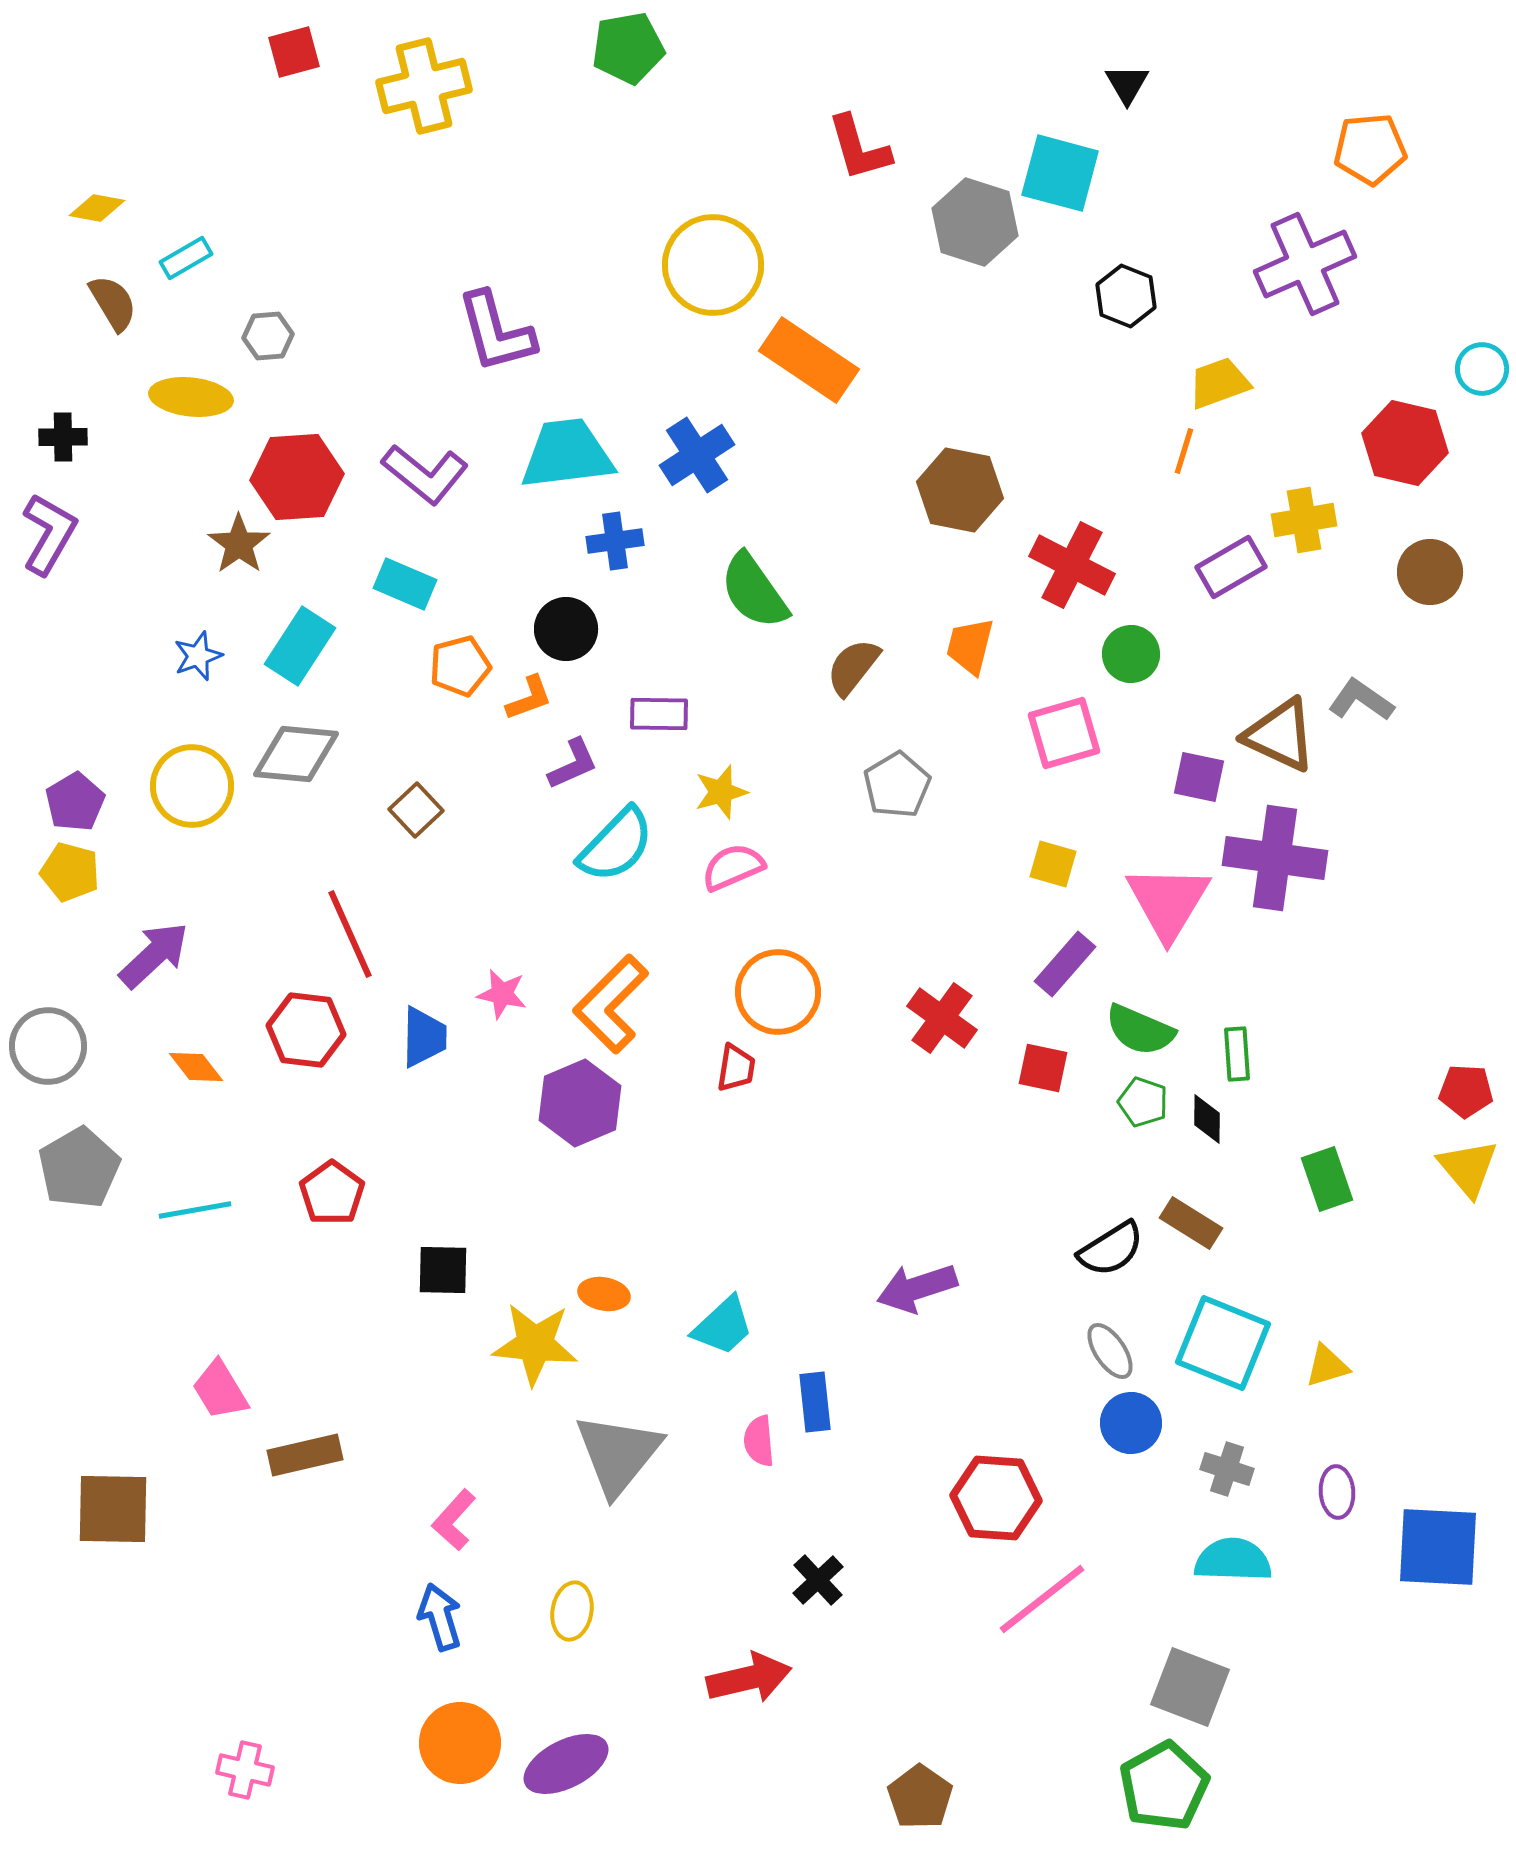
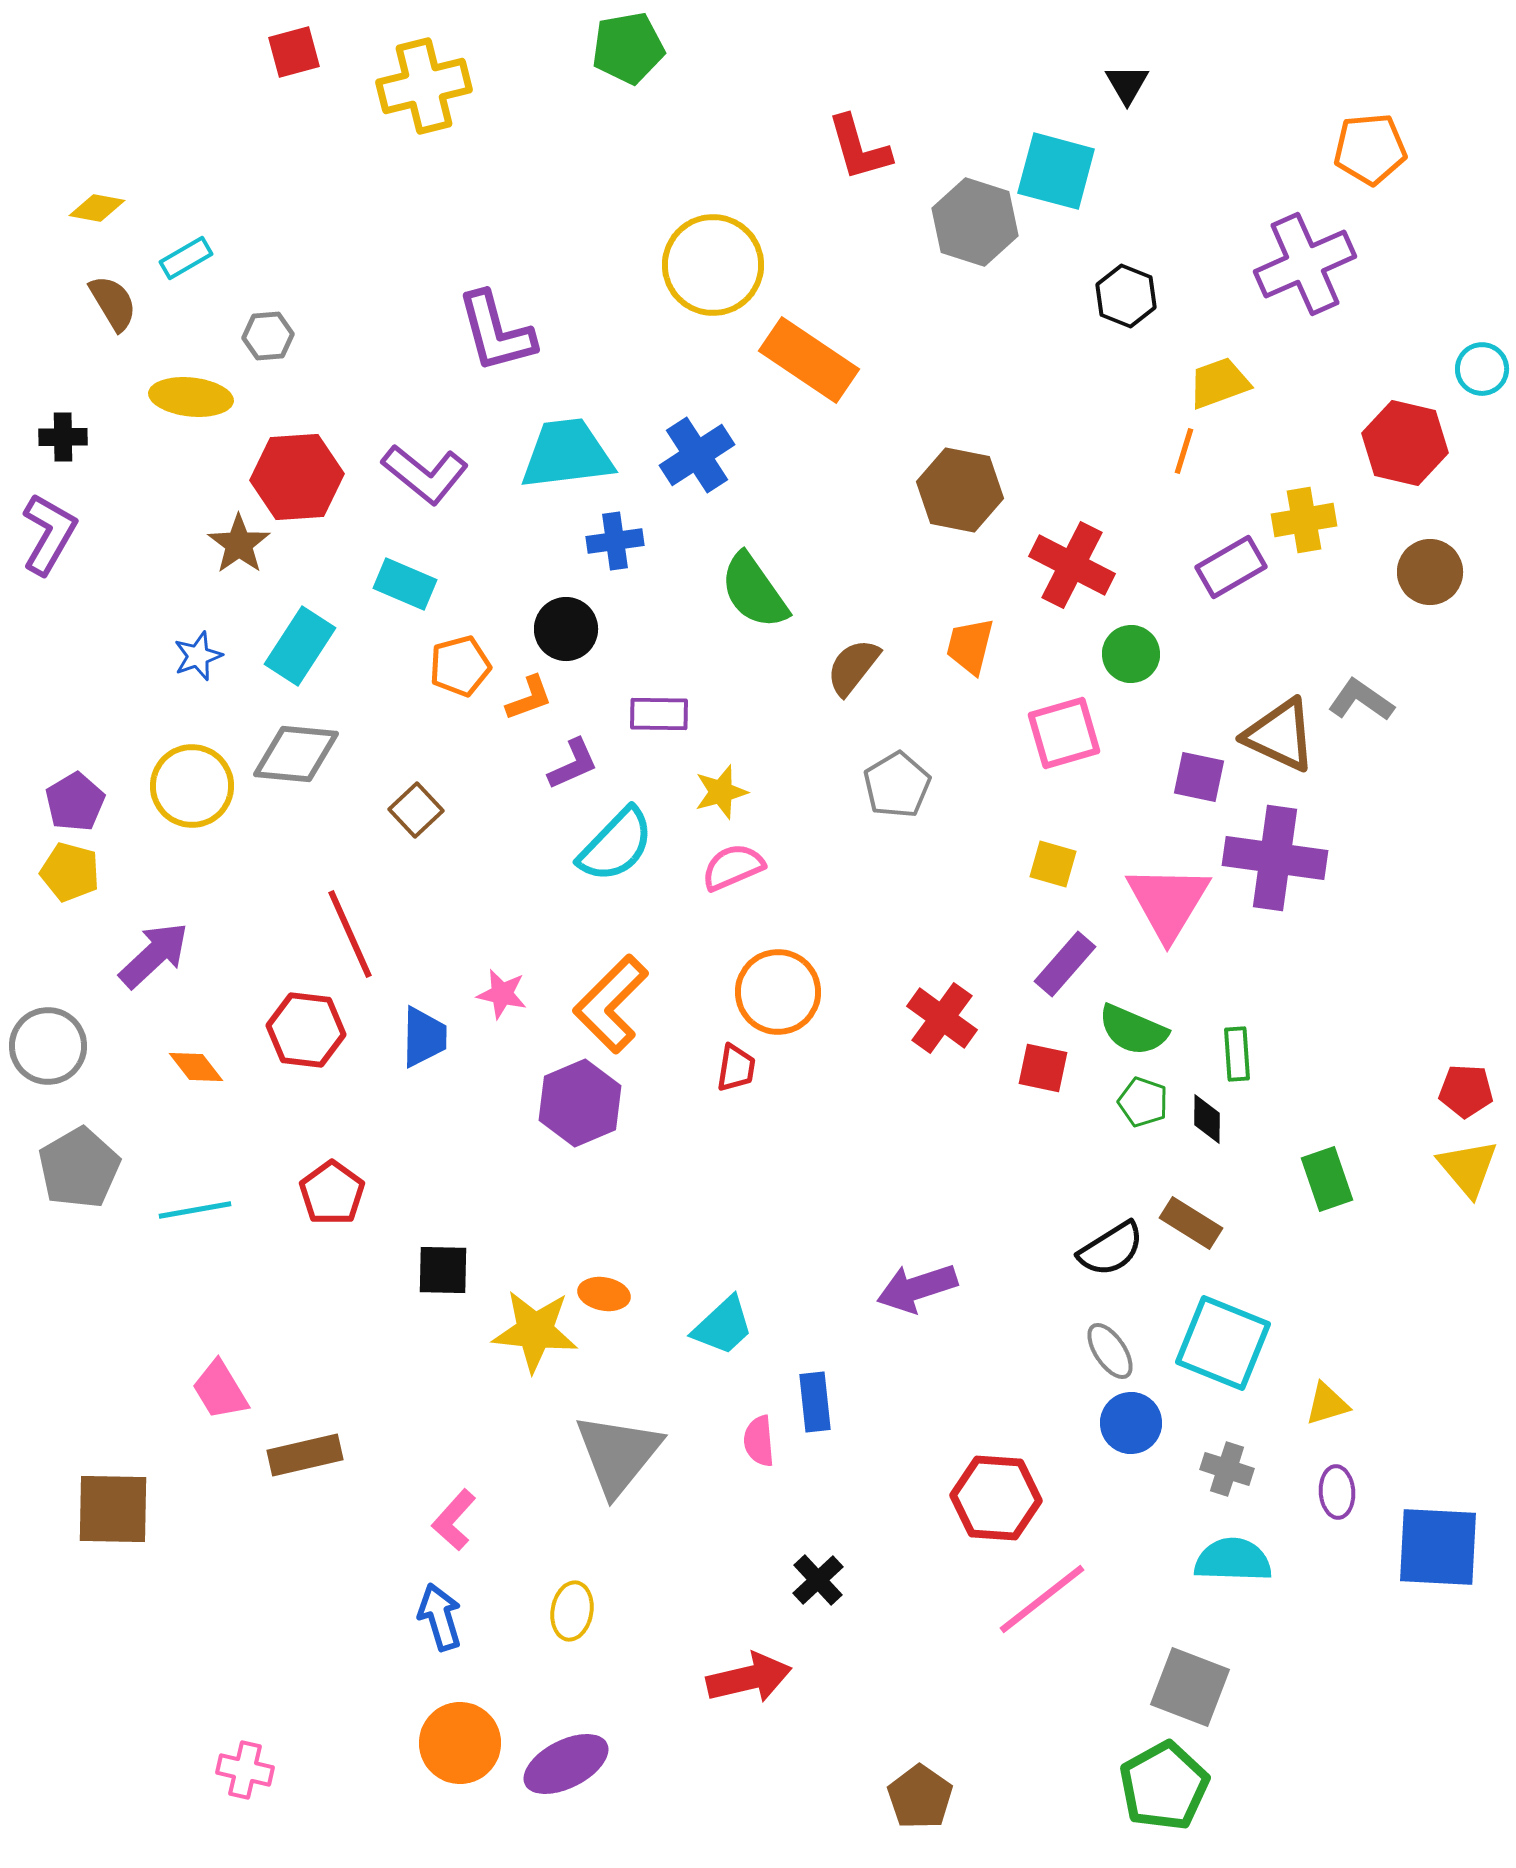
cyan square at (1060, 173): moved 4 px left, 2 px up
green semicircle at (1140, 1030): moved 7 px left
yellow star at (535, 1344): moved 13 px up
yellow triangle at (1327, 1366): moved 38 px down
